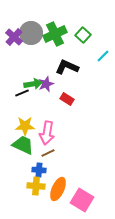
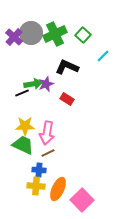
pink square: rotated 15 degrees clockwise
